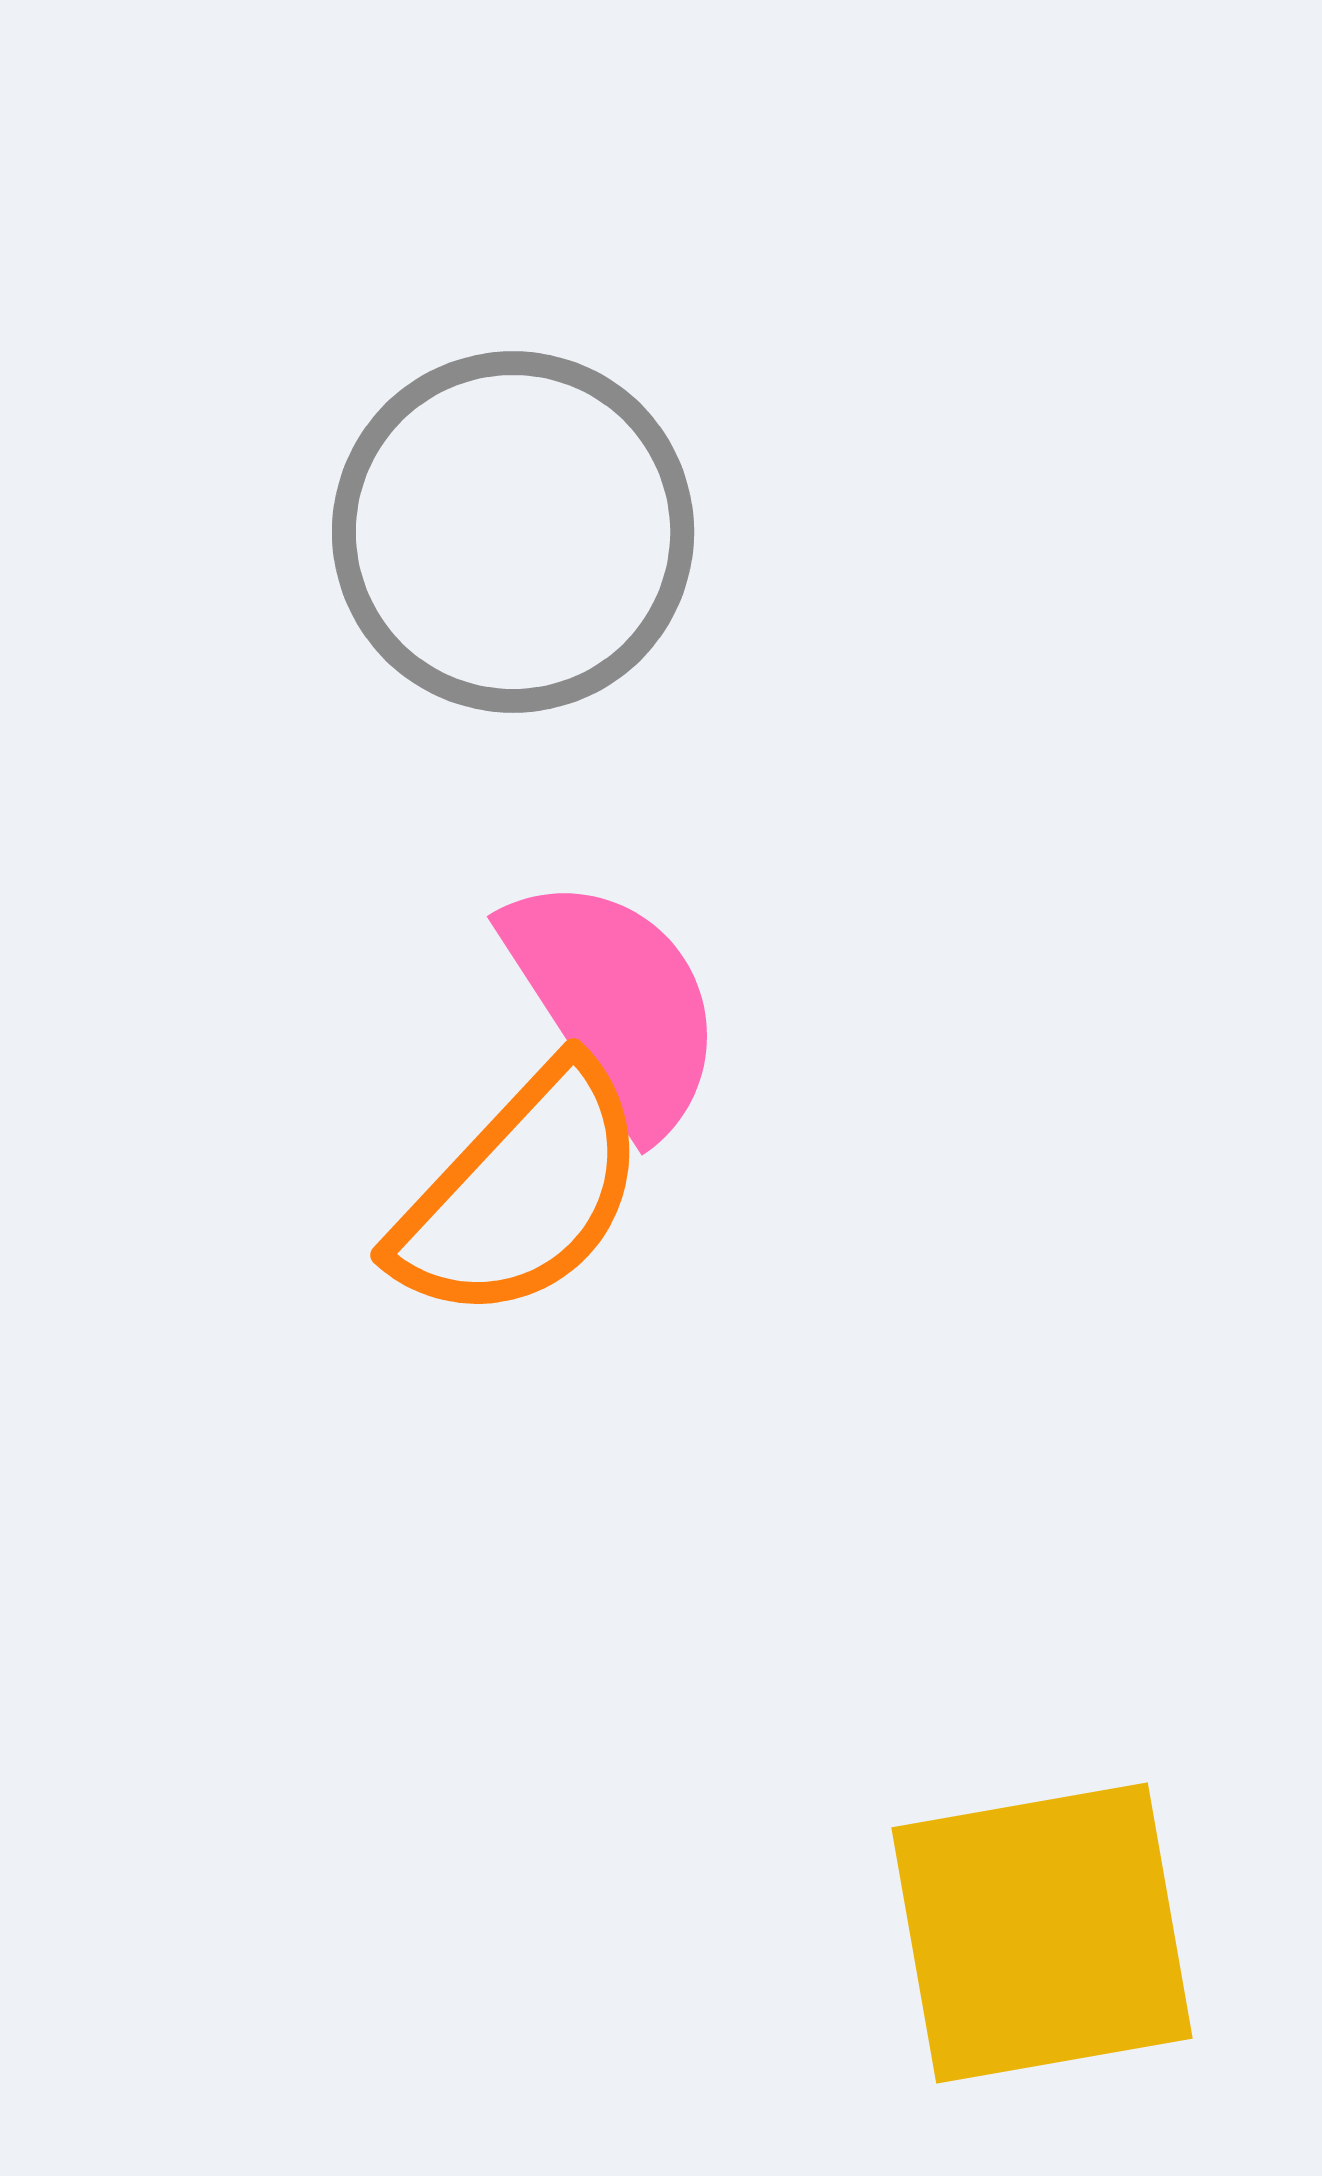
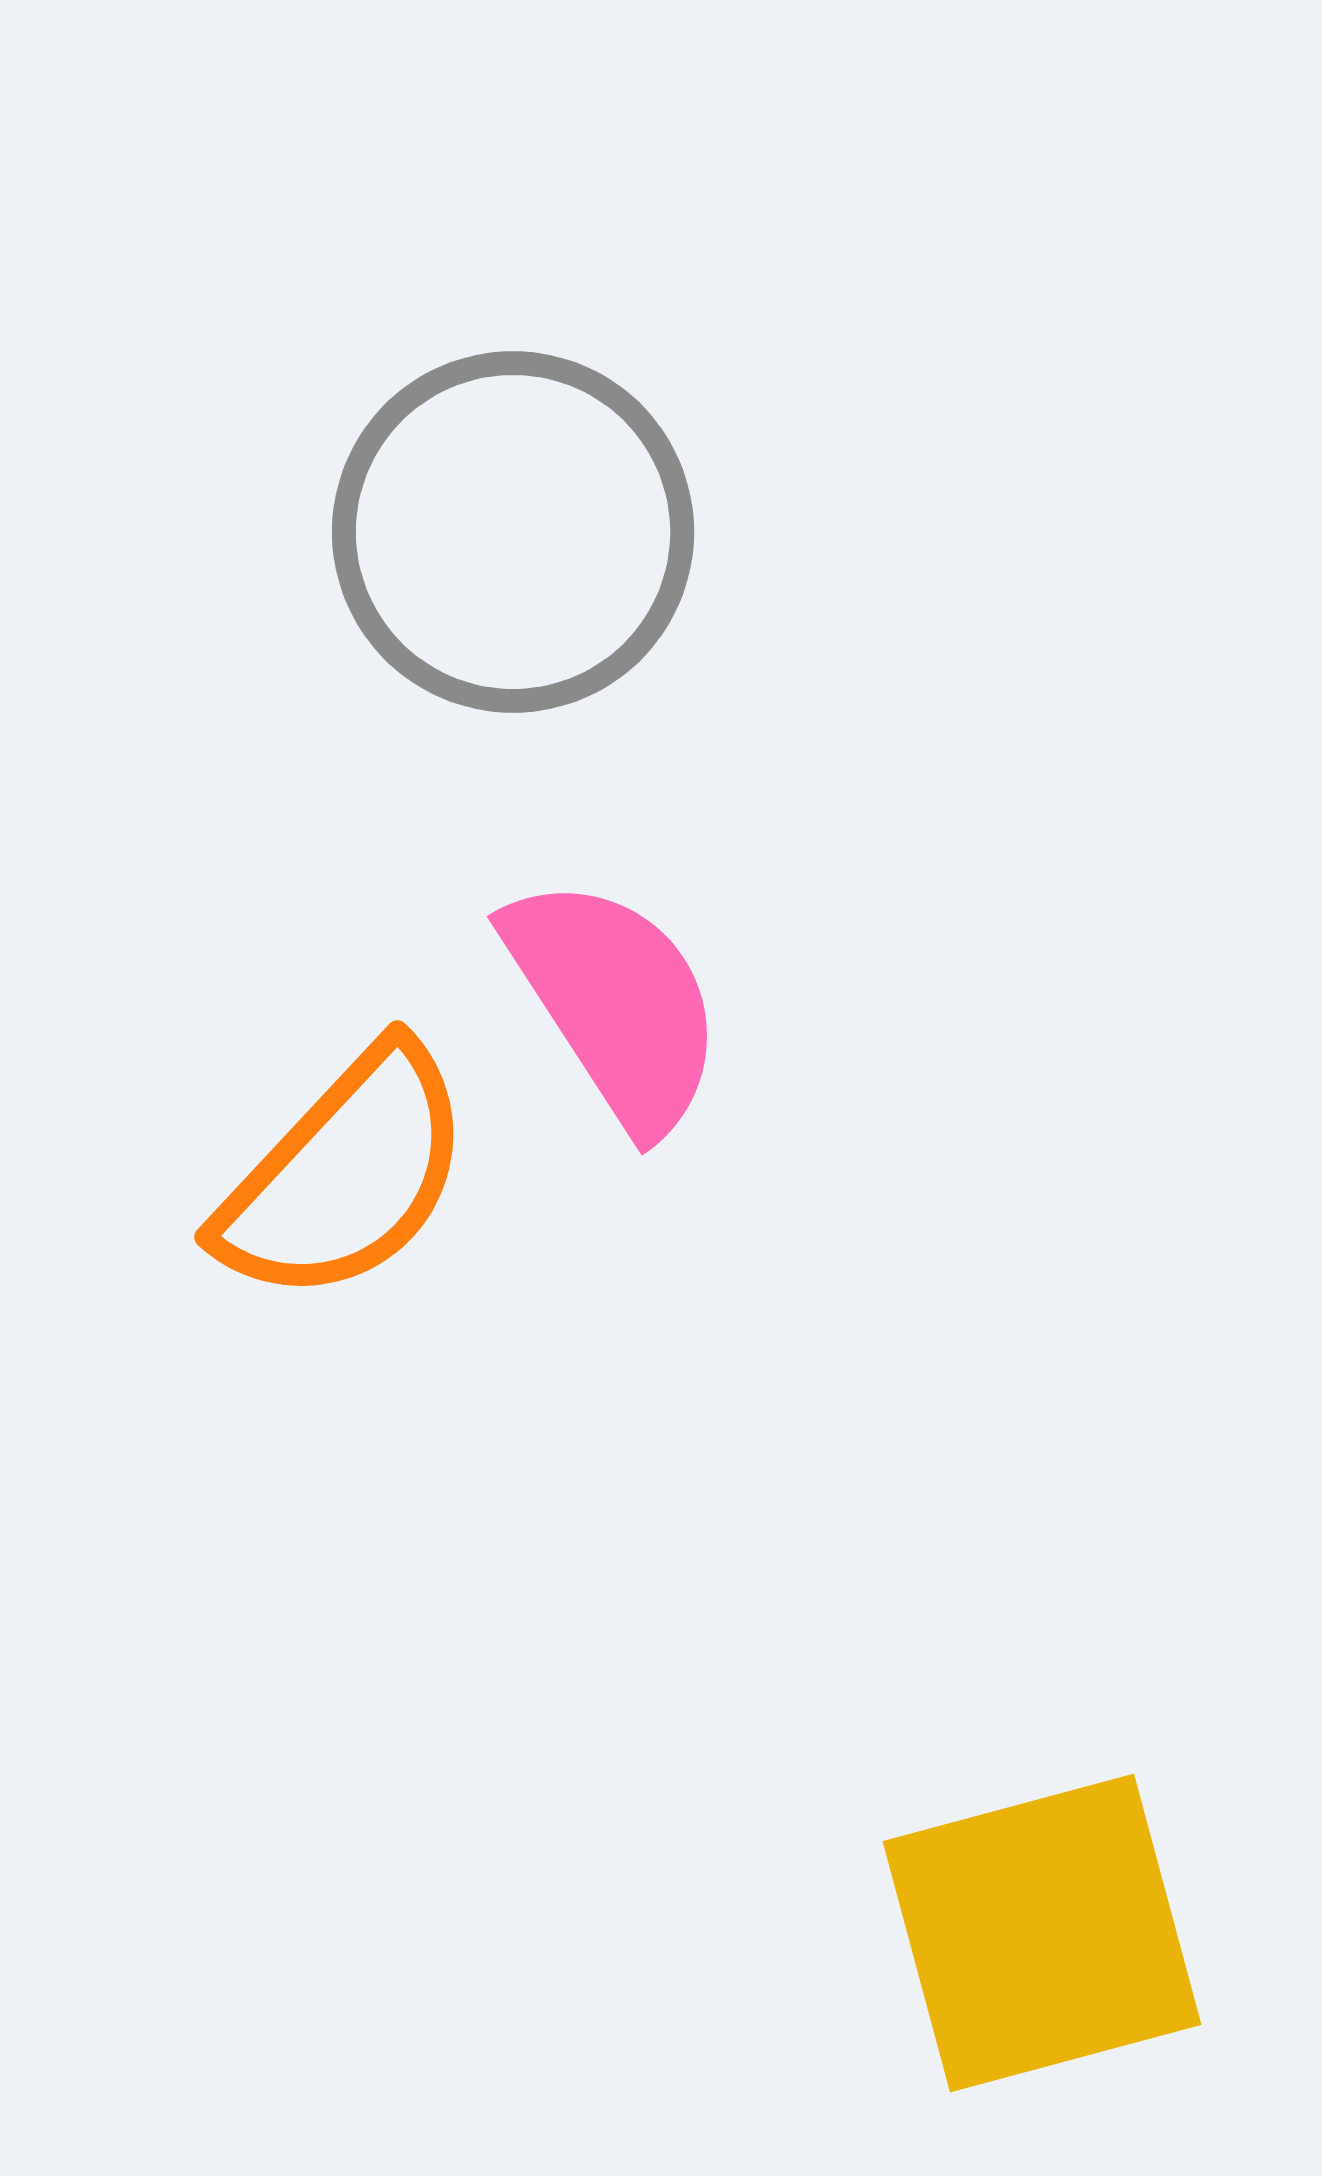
orange semicircle: moved 176 px left, 18 px up
yellow square: rotated 5 degrees counterclockwise
